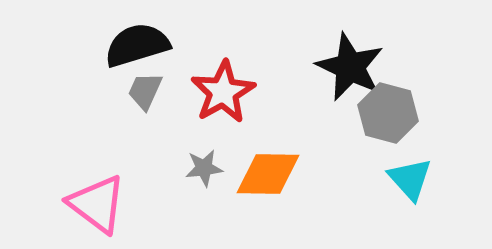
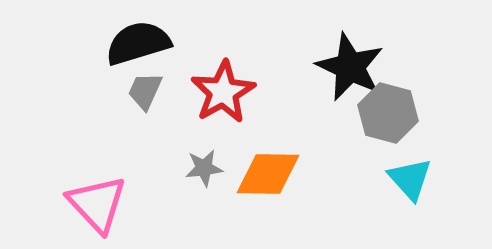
black semicircle: moved 1 px right, 2 px up
pink triangle: rotated 10 degrees clockwise
